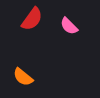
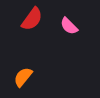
orange semicircle: rotated 90 degrees clockwise
